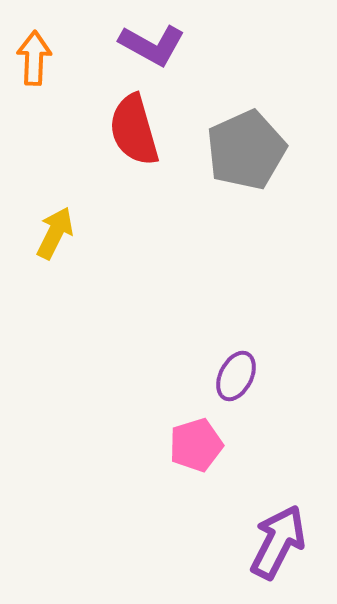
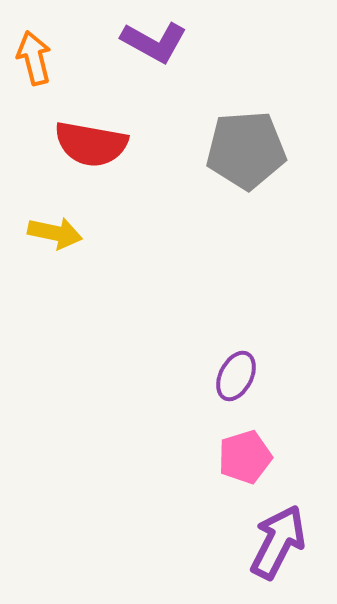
purple L-shape: moved 2 px right, 3 px up
orange arrow: rotated 16 degrees counterclockwise
red semicircle: moved 43 px left, 14 px down; rotated 64 degrees counterclockwise
gray pentagon: rotated 20 degrees clockwise
yellow arrow: rotated 76 degrees clockwise
pink pentagon: moved 49 px right, 12 px down
